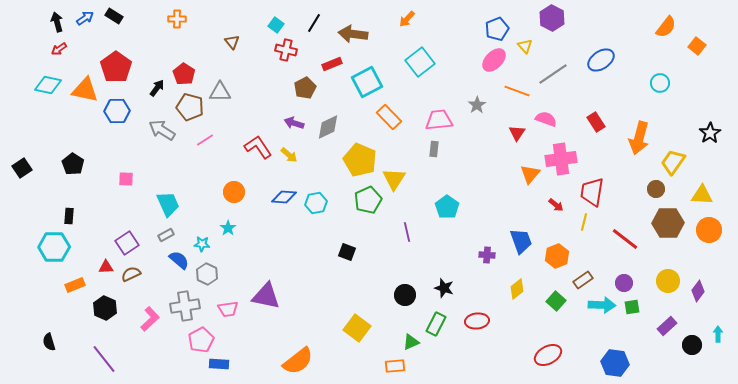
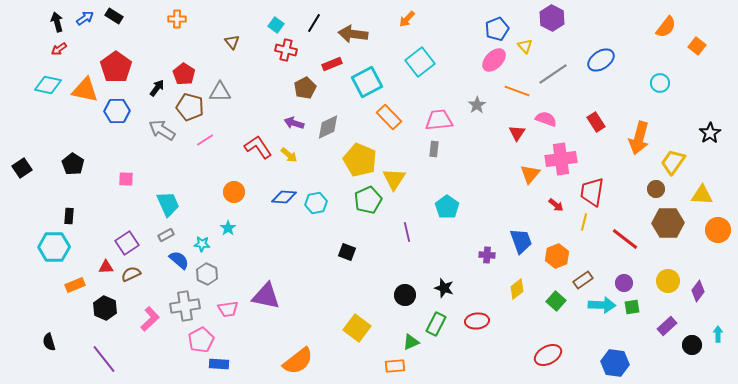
orange circle at (709, 230): moved 9 px right
